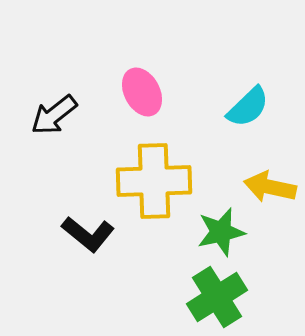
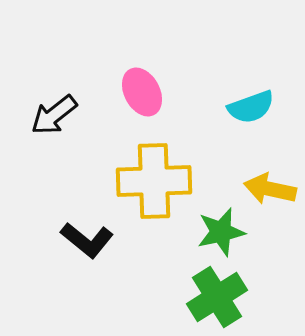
cyan semicircle: moved 3 px right; rotated 24 degrees clockwise
yellow arrow: moved 2 px down
black L-shape: moved 1 px left, 6 px down
